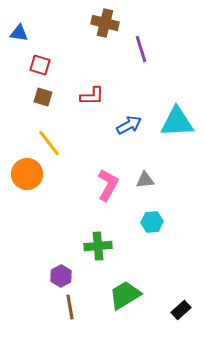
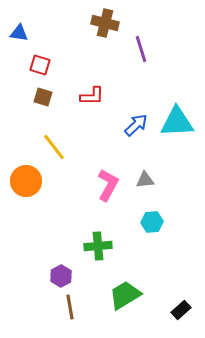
blue arrow: moved 7 px right; rotated 15 degrees counterclockwise
yellow line: moved 5 px right, 4 px down
orange circle: moved 1 px left, 7 px down
